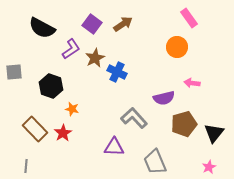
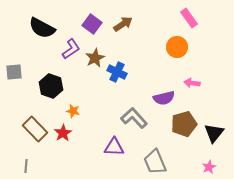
orange star: moved 1 px right, 2 px down
